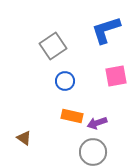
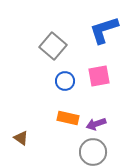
blue L-shape: moved 2 px left
gray square: rotated 16 degrees counterclockwise
pink square: moved 17 px left
orange rectangle: moved 4 px left, 2 px down
purple arrow: moved 1 px left, 1 px down
brown triangle: moved 3 px left
